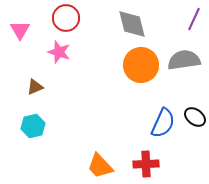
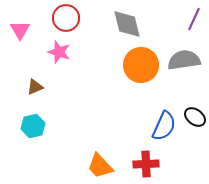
gray diamond: moved 5 px left
blue semicircle: moved 1 px right, 3 px down
